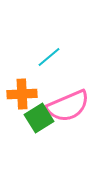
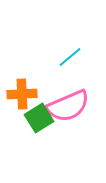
cyan line: moved 21 px right
